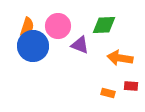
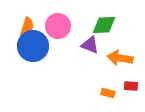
purple triangle: moved 10 px right
